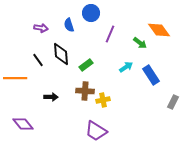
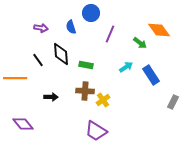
blue semicircle: moved 2 px right, 2 px down
green rectangle: rotated 48 degrees clockwise
yellow cross: rotated 24 degrees counterclockwise
